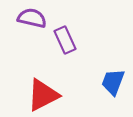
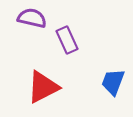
purple rectangle: moved 2 px right
red triangle: moved 8 px up
